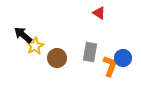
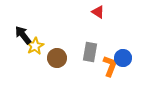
red triangle: moved 1 px left, 1 px up
black arrow: rotated 12 degrees clockwise
